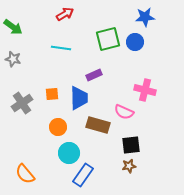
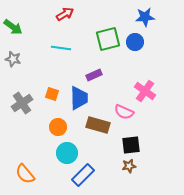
pink cross: moved 1 px down; rotated 20 degrees clockwise
orange square: rotated 24 degrees clockwise
cyan circle: moved 2 px left
blue rectangle: rotated 10 degrees clockwise
